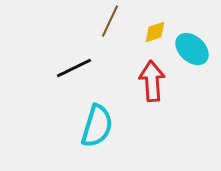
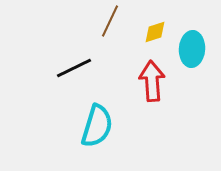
cyan ellipse: rotated 52 degrees clockwise
